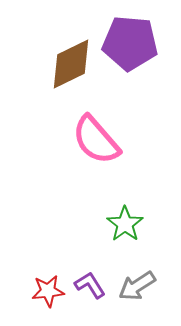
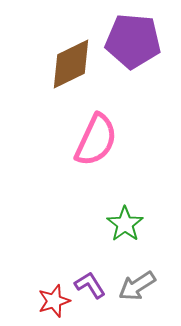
purple pentagon: moved 3 px right, 2 px up
pink semicircle: rotated 114 degrees counterclockwise
red star: moved 6 px right, 10 px down; rotated 12 degrees counterclockwise
